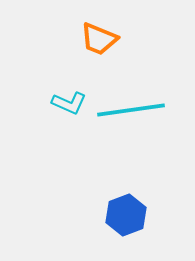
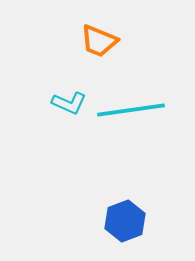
orange trapezoid: moved 2 px down
blue hexagon: moved 1 px left, 6 px down
